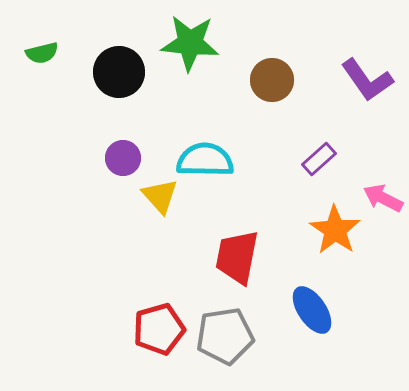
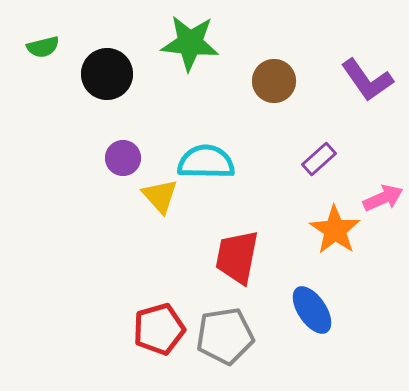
green semicircle: moved 1 px right, 6 px up
black circle: moved 12 px left, 2 px down
brown circle: moved 2 px right, 1 px down
cyan semicircle: moved 1 px right, 2 px down
pink arrow: rotated 129 degrees clockwise
